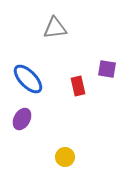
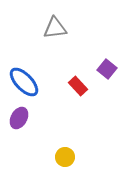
purple square: rotated 30 degrees clockwise
blue ellipse: moved 4 px left, 3 px down
red rectangle: rotated 30 degrees counterclockwise
purple ellipse: moved 3 px left, 1 px up
